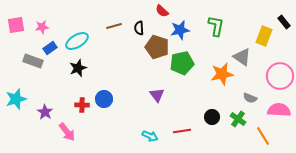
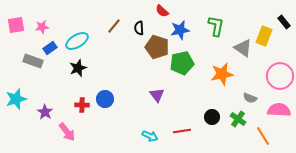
brown line: rotated 35 degrees counterclockwise
gray triangle: moved 1 px right, 9 px up
blue circle: moved 1 px right
